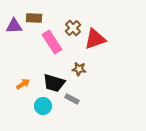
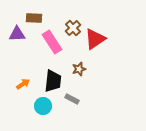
purple triangle: moved 3 px right, 8 px down
red triangle: rotated 15 degrees counterclockwise
brown star: rotated 24 degrees counterclockwise
black trapezoid: moved 1 px left, 2 px up; rotated 100 degrees counterclockwise
